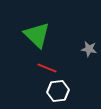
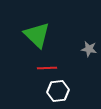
red line: rotated 24 degrees counterclockwise
